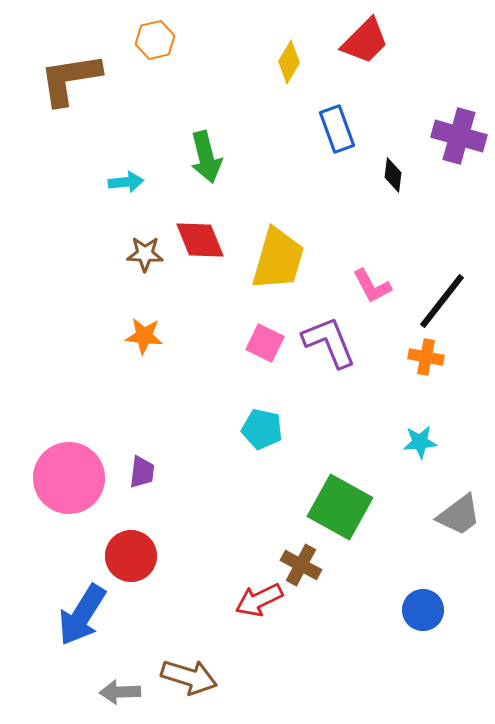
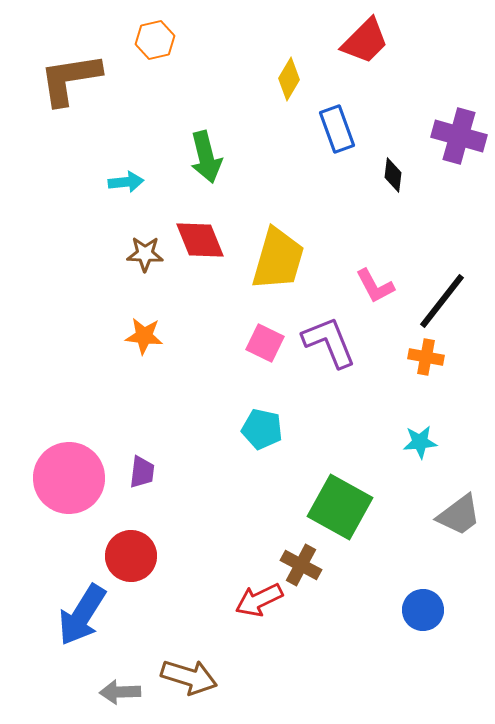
yellow diamond: moved 17 px down
pink L-shape: moved 3 px right
